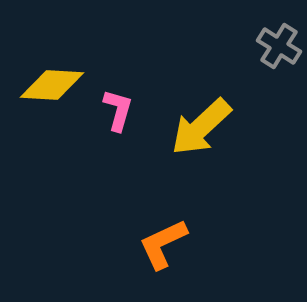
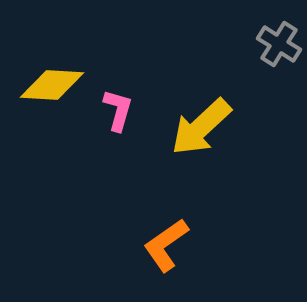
gray cross: moved 2 px up
orange L-shape: moved 3 px right, 1 px down; rotated 10 degrees counterclockwise
